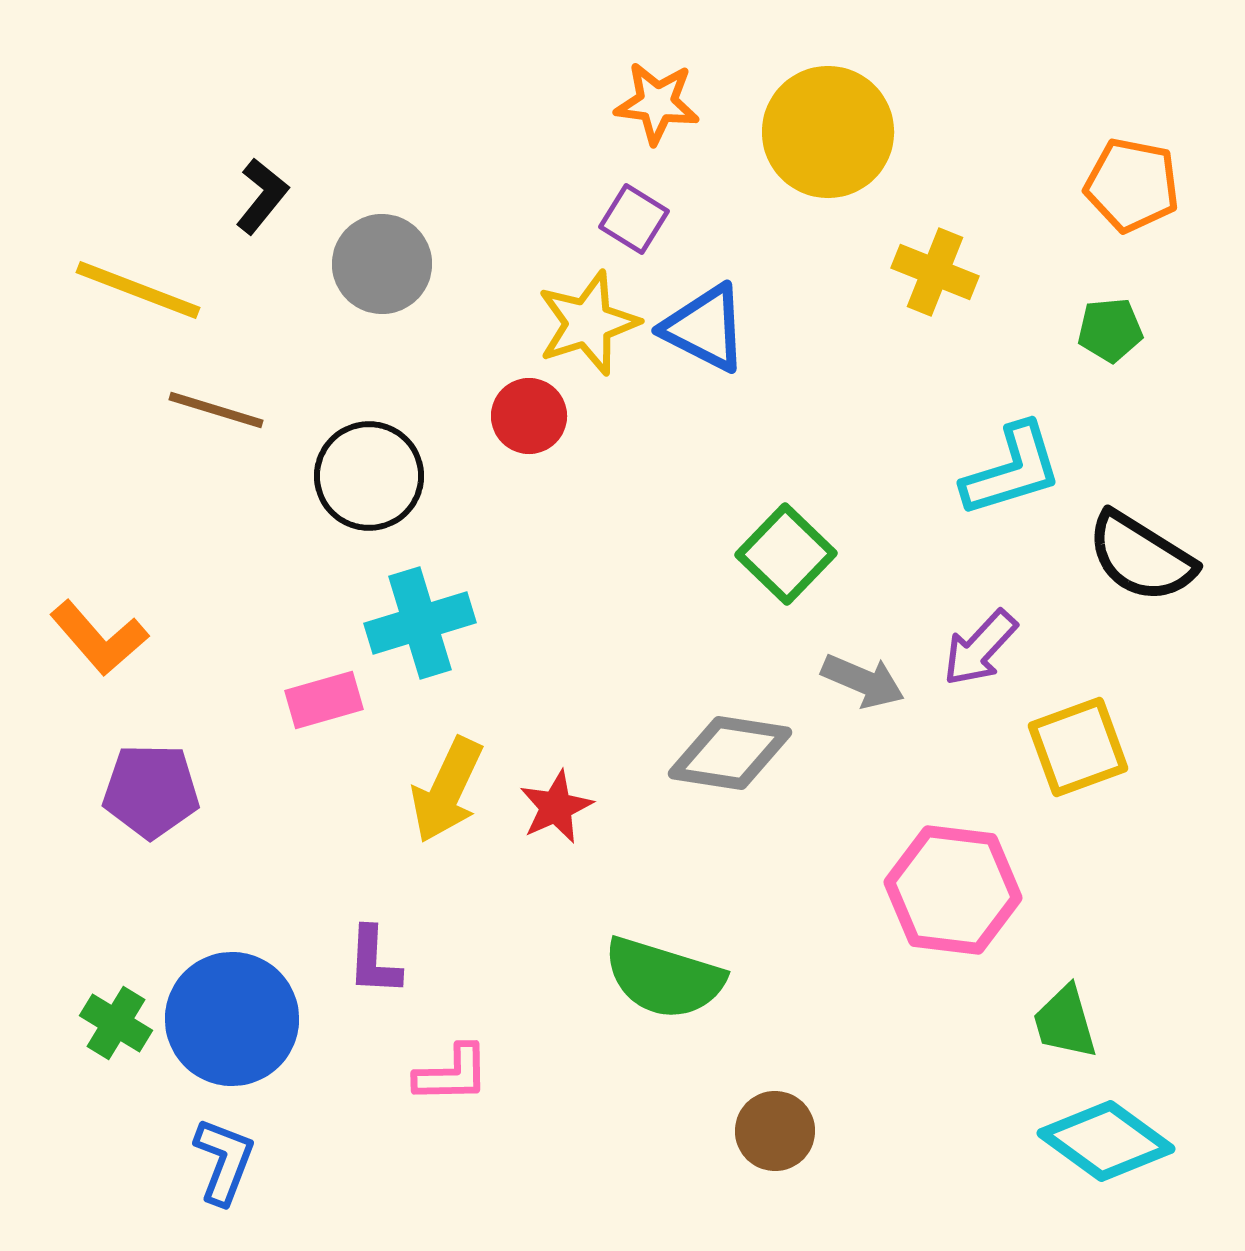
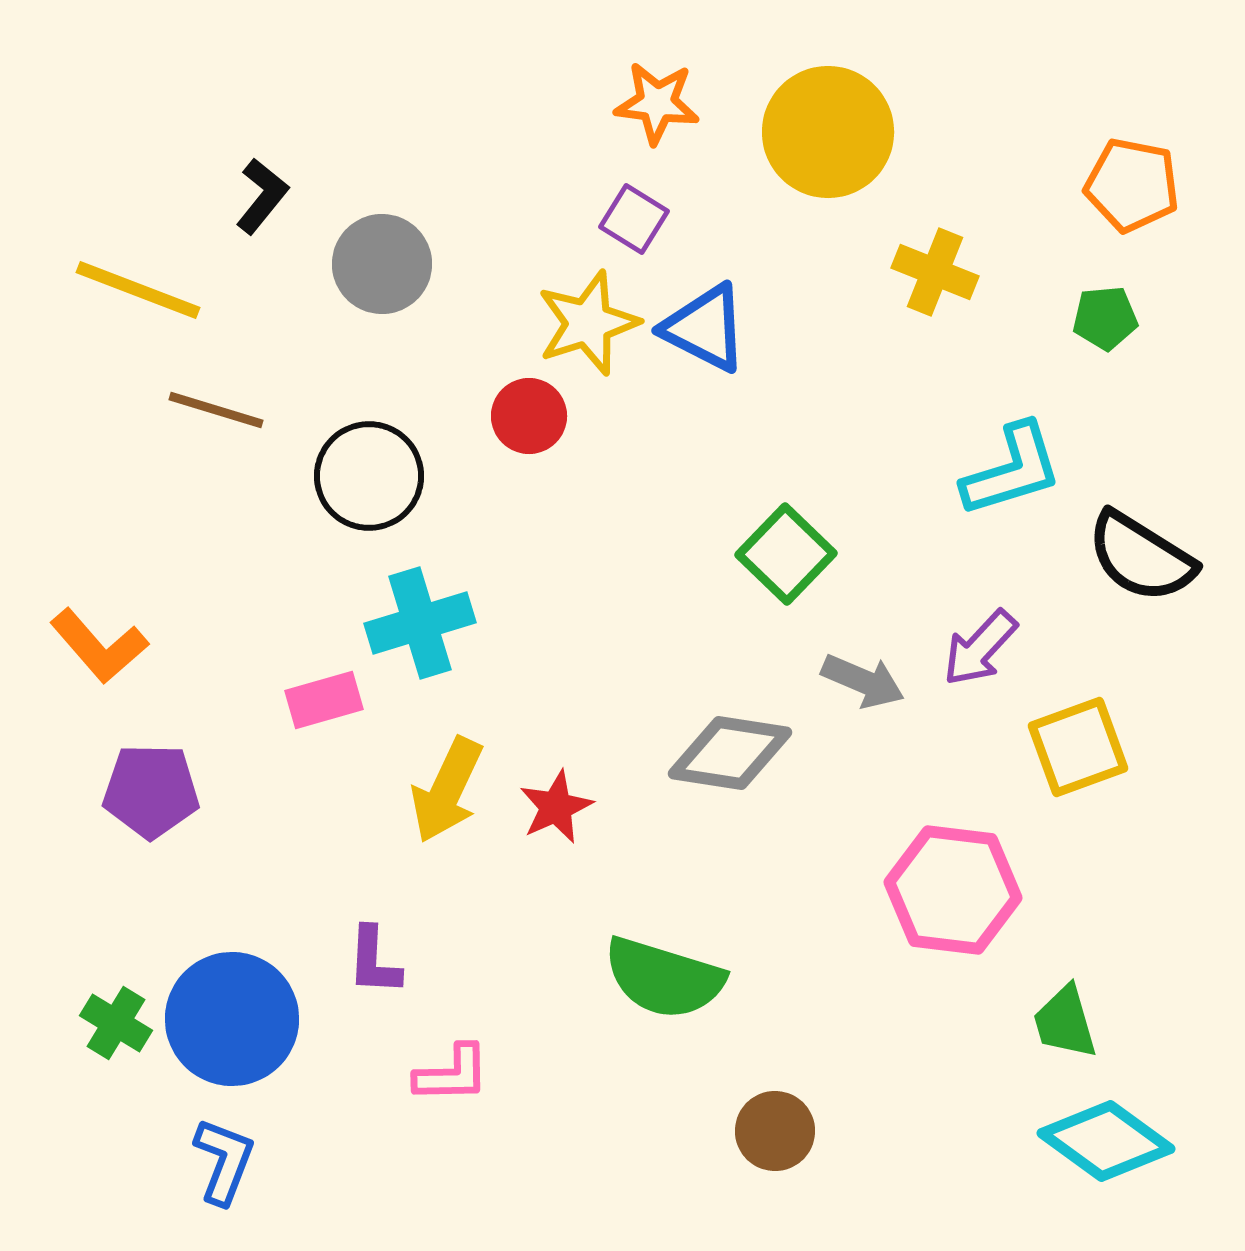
green pentagon: moved 5 px left, 12 px up
orange L-shape: moved 8 px down
